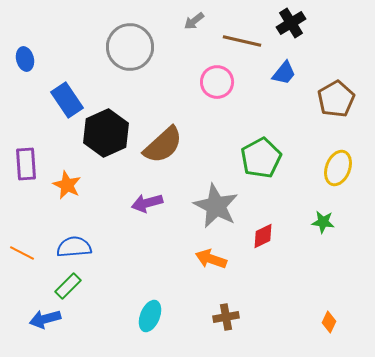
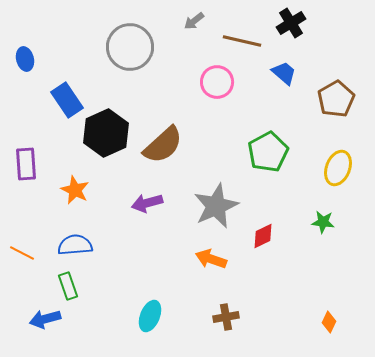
blue trapezoid: rotated 88 degrees counterclockwise
green pentagon: moved 7 px right, 6 px up
orange star: moved 8 px right, 5 px down
gray star: rotated 21 degrees clockwise
blue semicircle: moved 1 px right, 2 px up
green rectangle: rotated 64 degrees counterclockwise
